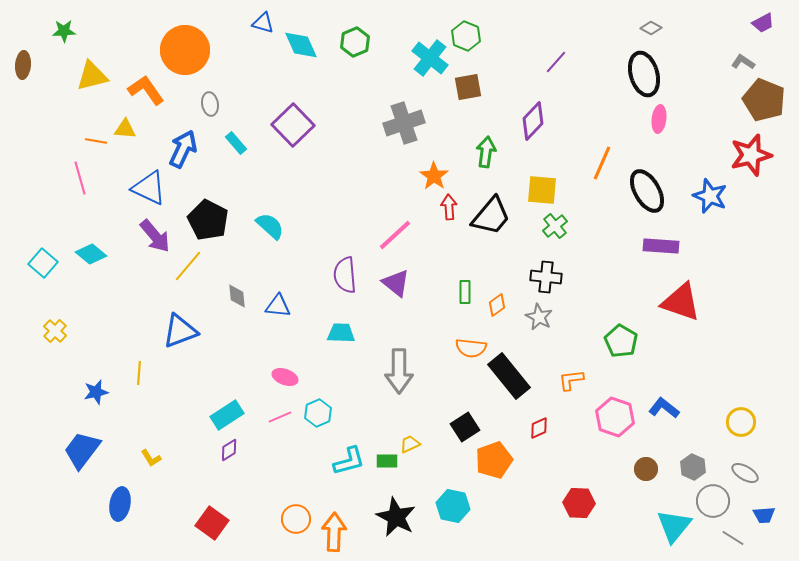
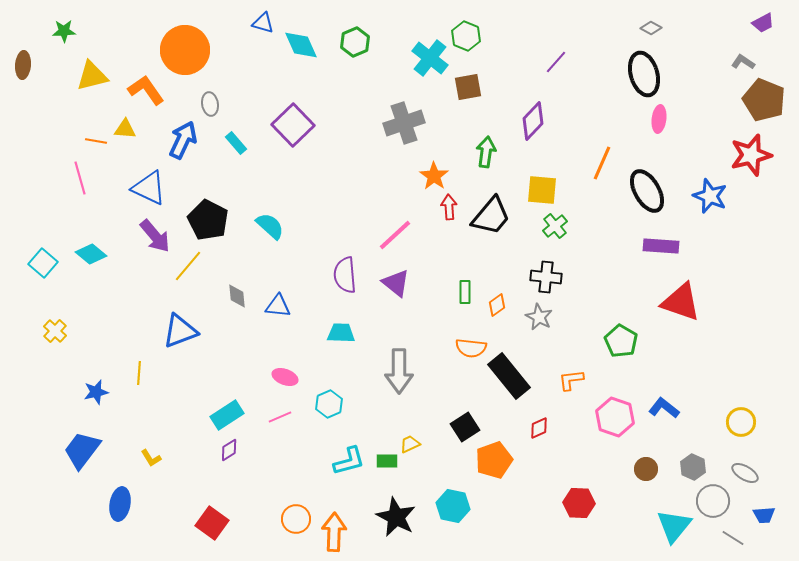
blue arrow at (183, 149): moved 9 px up
cyan hexagon at (318, 413): moved 11 px right, 9 px up
